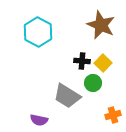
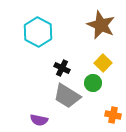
black cross: moved 20 px left, 7 px down; rotated 21 degrees clockwise
orange cross: rotated 28 degrees clockwise
